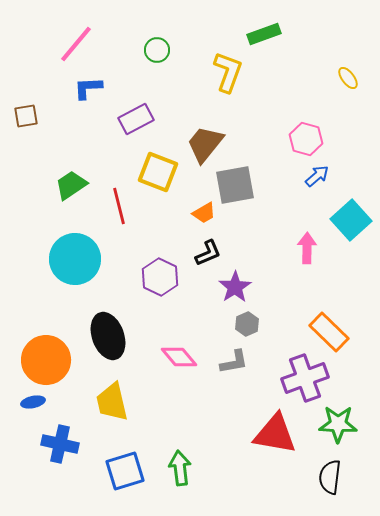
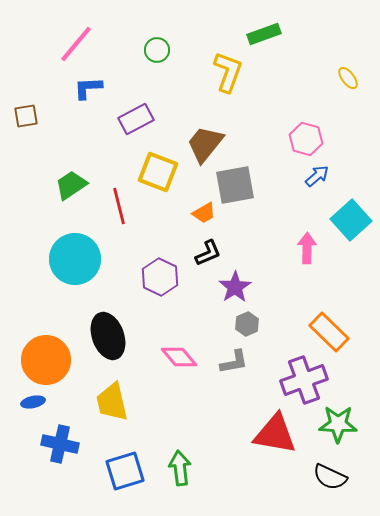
purple cross: moved 1 px left, 2 px down
black semicircle: rotated 72 degrees counterclockwise
